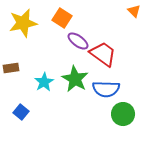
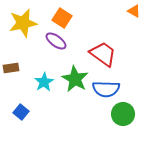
orange triangle: rotated 16 degrees counterclockwise
purple ellipse: moved 22 px left
